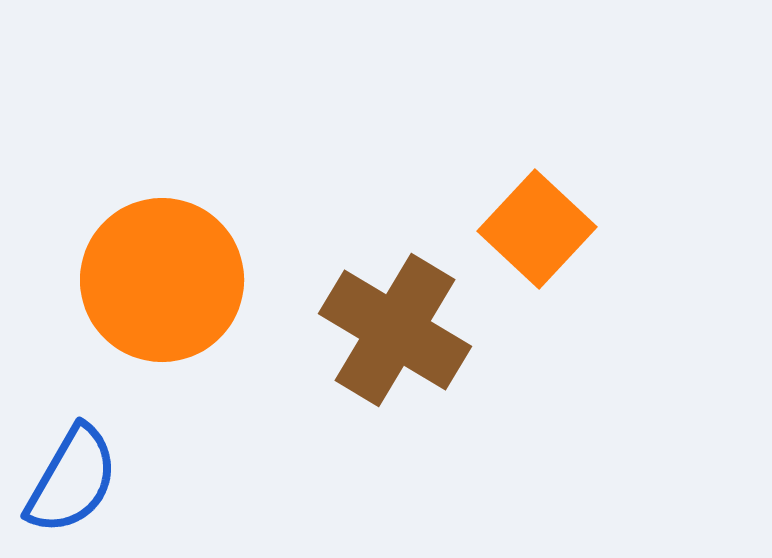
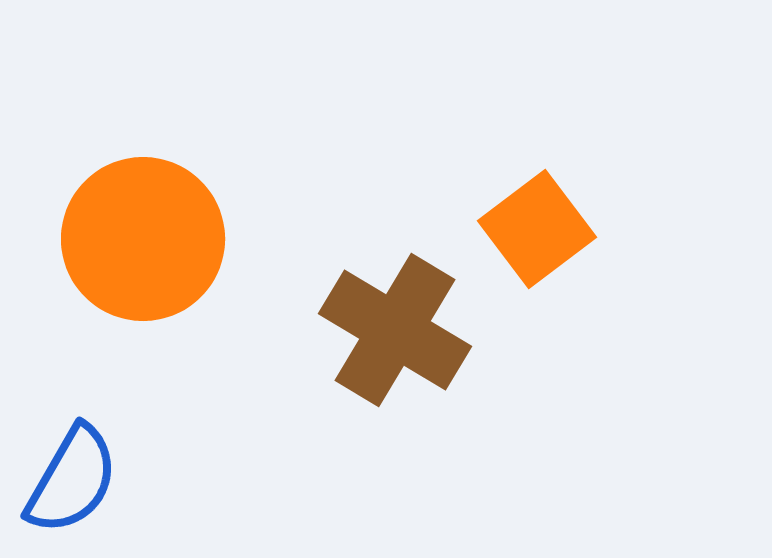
orange square: rotated 10 degrees clockwise
orange circle: moved 19 px left, 41 px up
